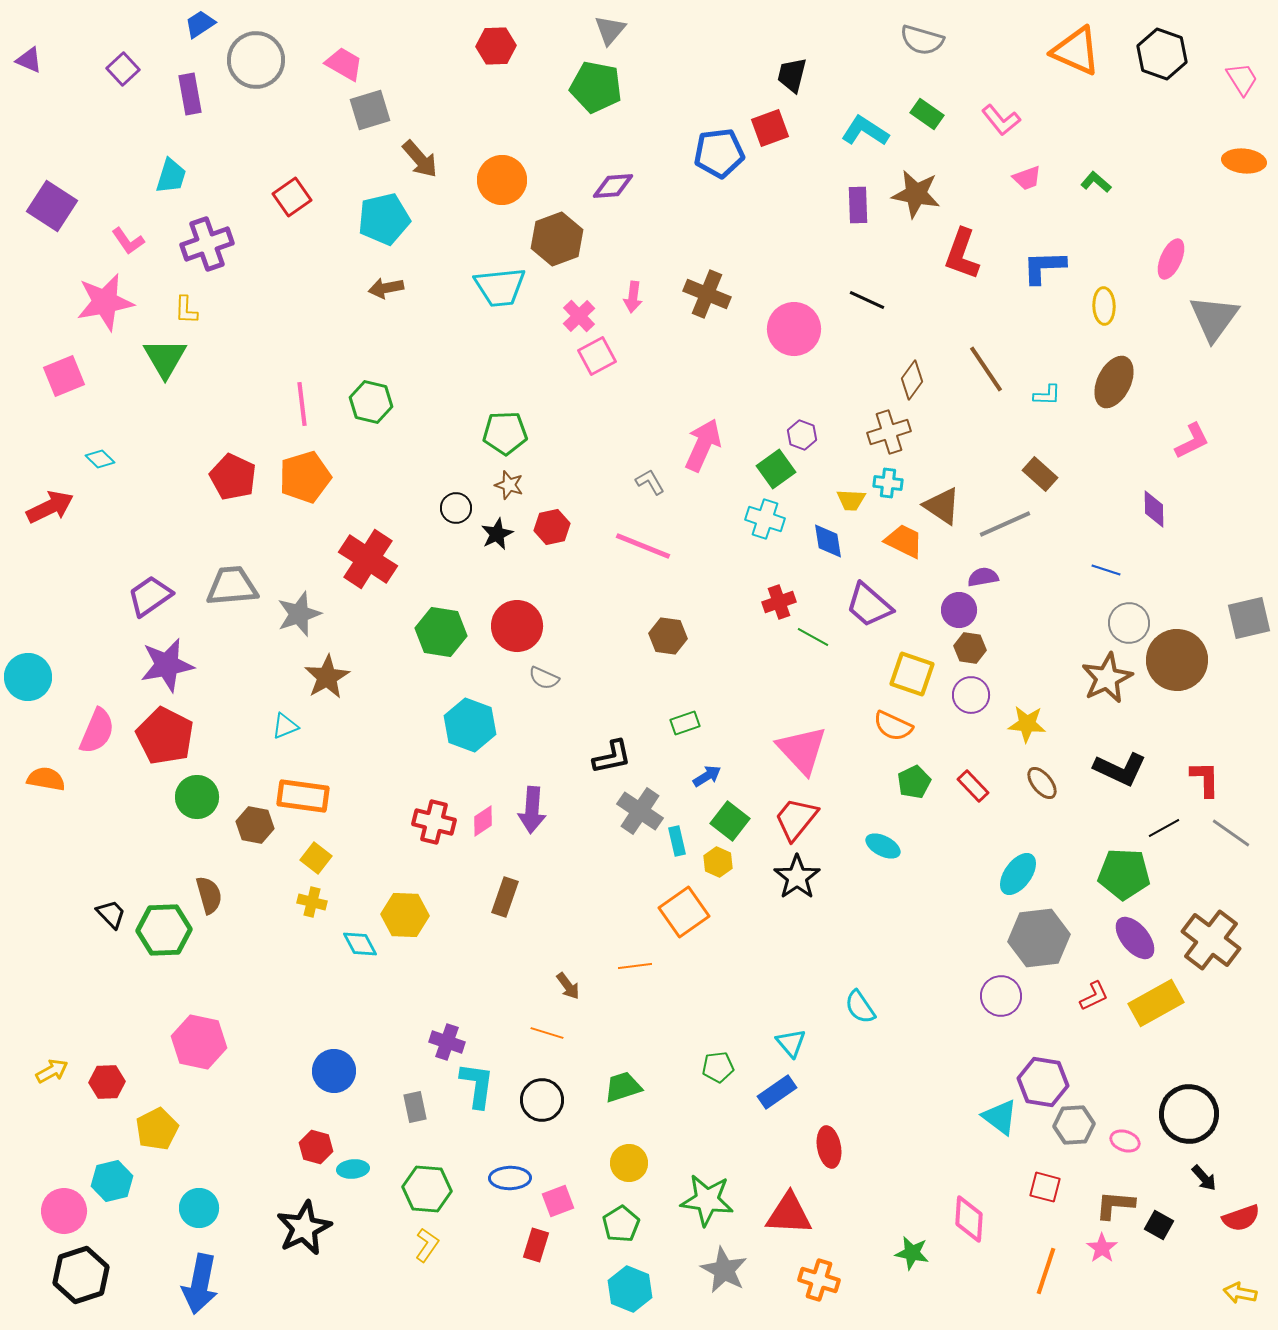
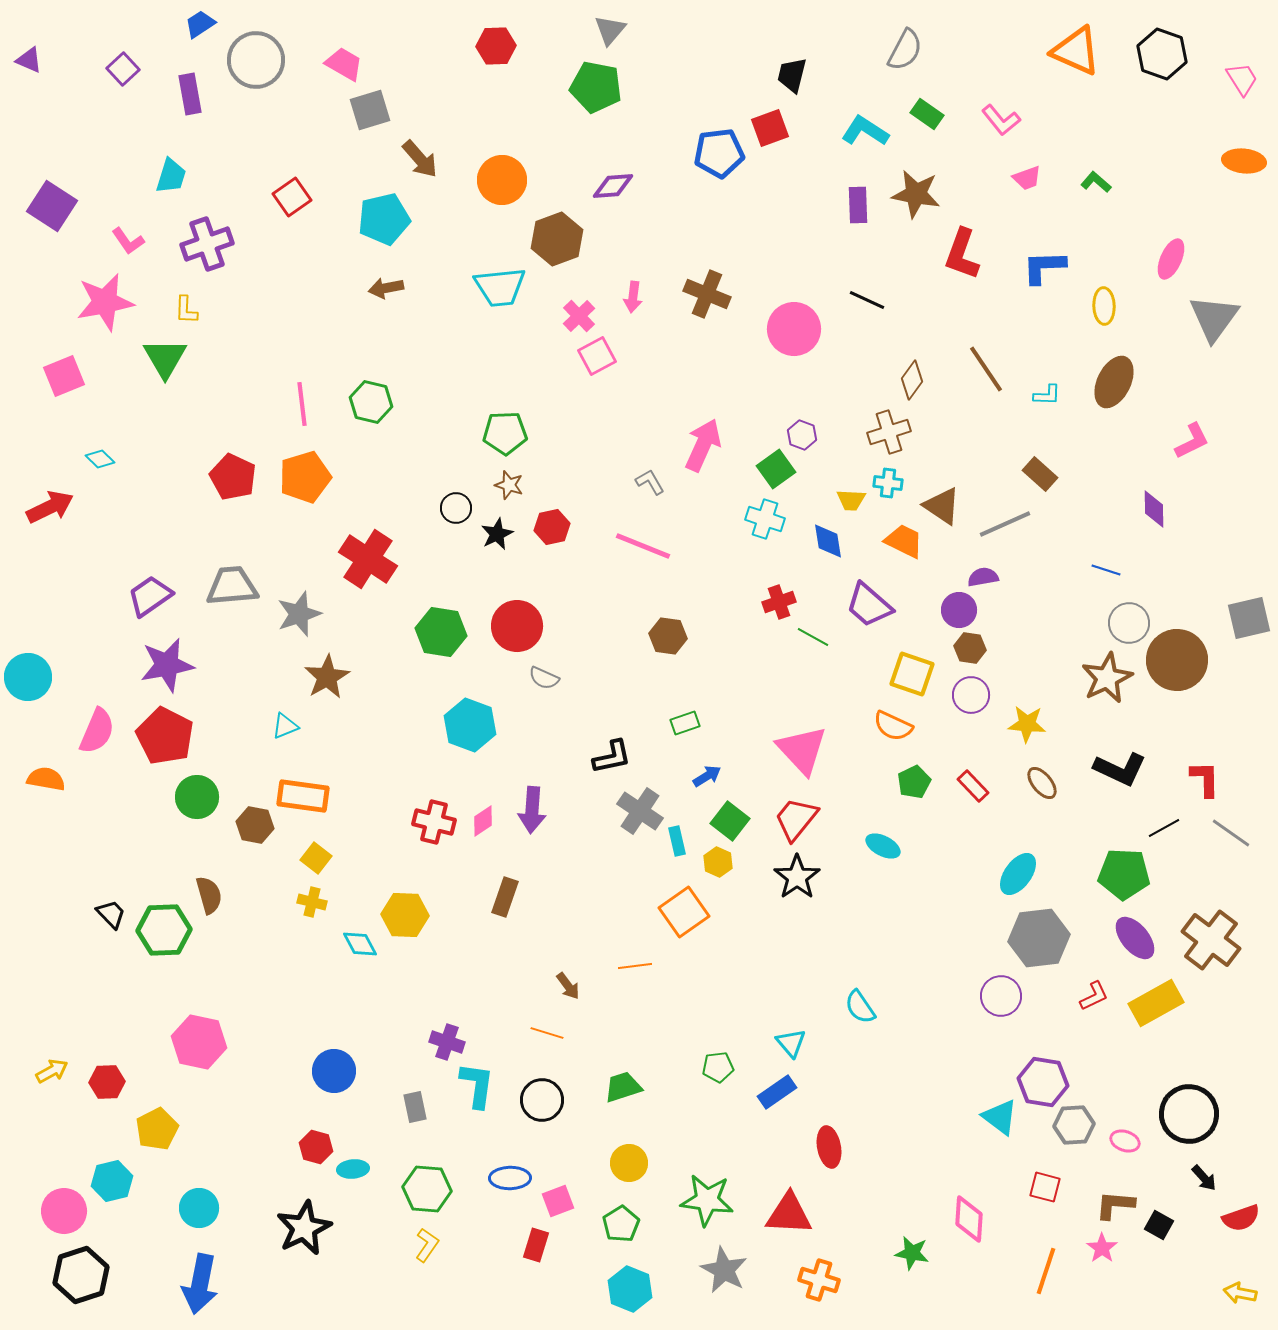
gray semicircle at (922, 40): moved 17 px left, 10 px down; rotated 78 degrees counterclockwise
